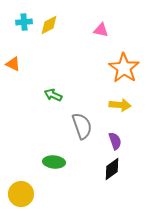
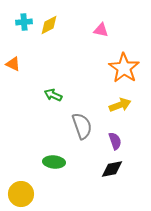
yellow arrow: rotated 25 degrees counterclockwise
black diamond: rotated 25 degrees clockwise
